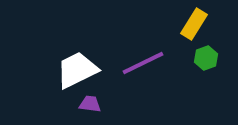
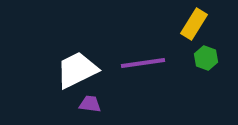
green hexagon: rotated 20 degrees counterclockwise
purple line: rotated 18 degrees clockwise
